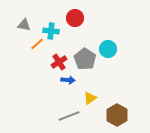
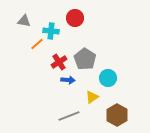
gray triangle: moved 4 px up
cyan circle: moved 29 px down
yellow triangle: moved 2 px right, 1 px up
